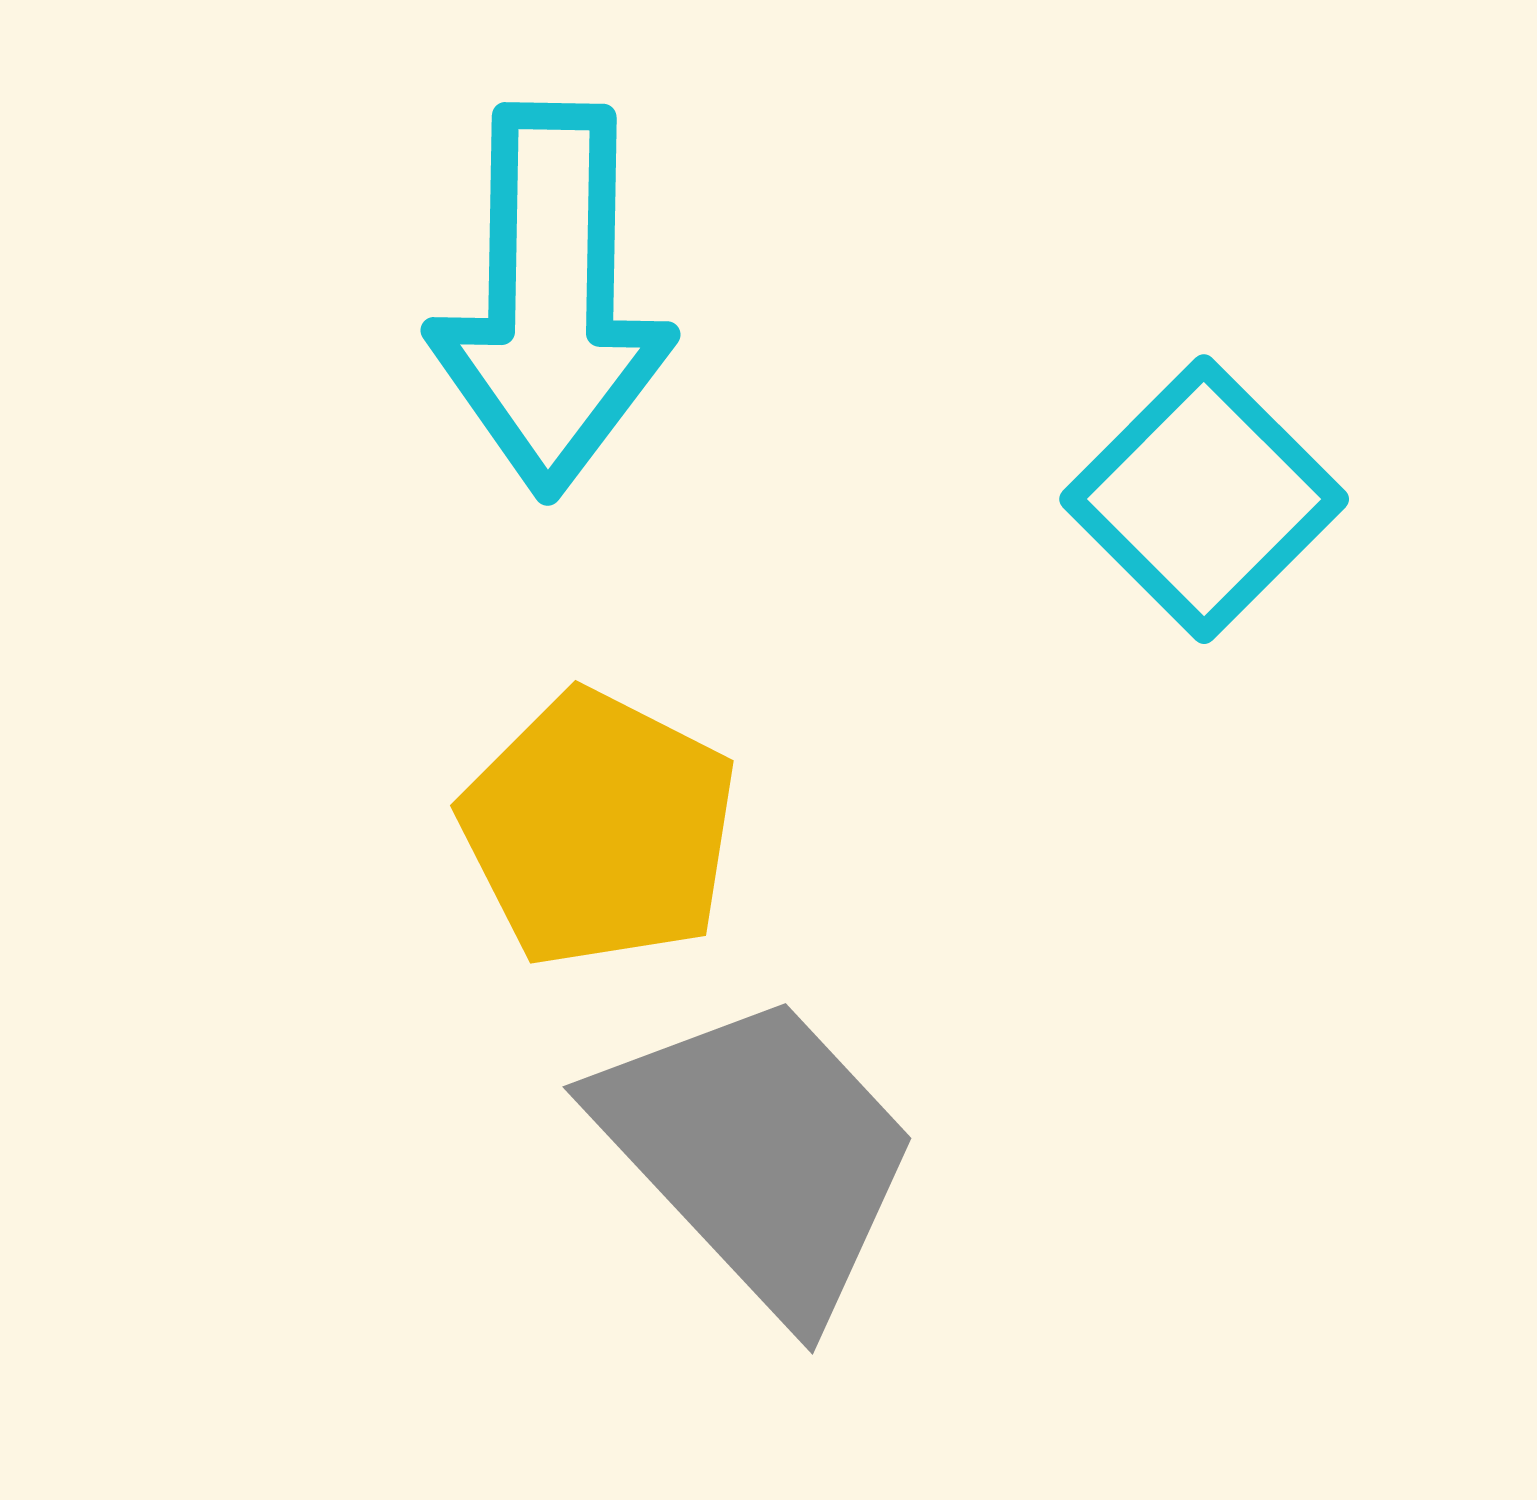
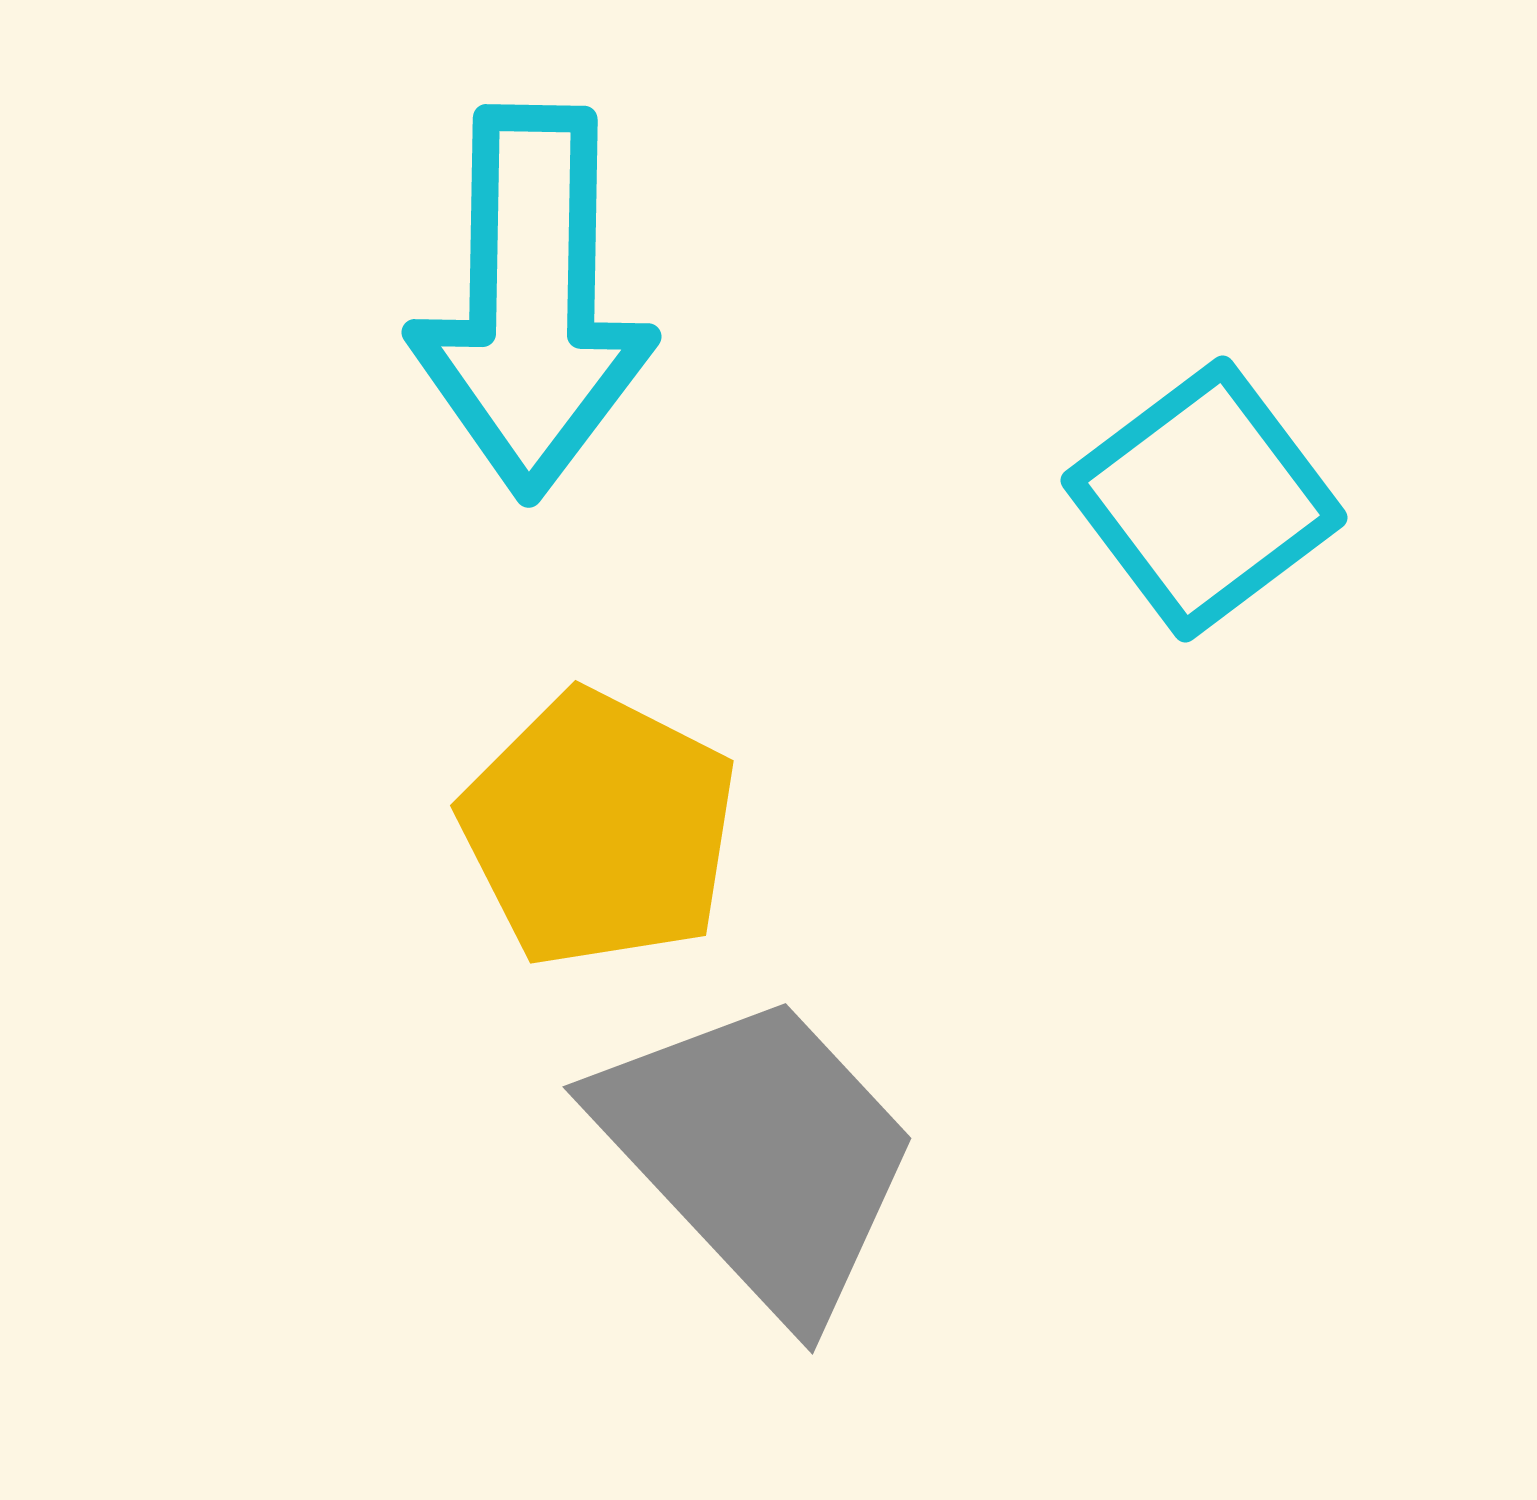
cyan arrow: moved 19 px left, 2 px down
cyan square: rotated 8 degrees clockwise
